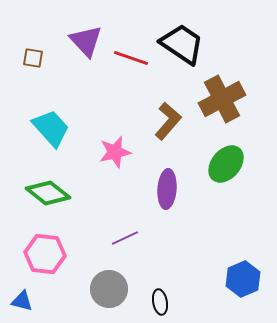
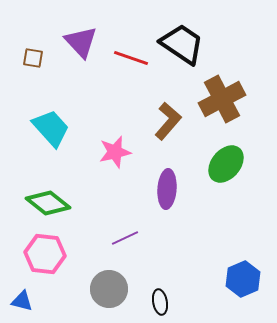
purple triangle: moved 5 px left, 1 px down
green diamond: moved 10 px down
